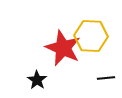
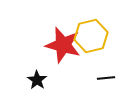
yellow hexagon: rotated 16 degrees counterclockwise
red star: moved 3 px up; rotated 9 degrees counterclockwise
